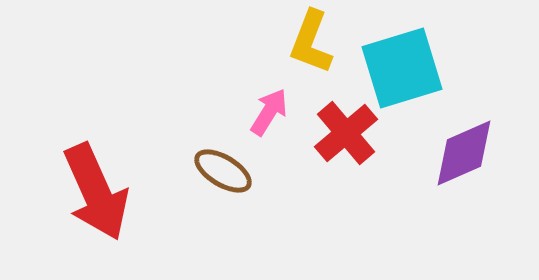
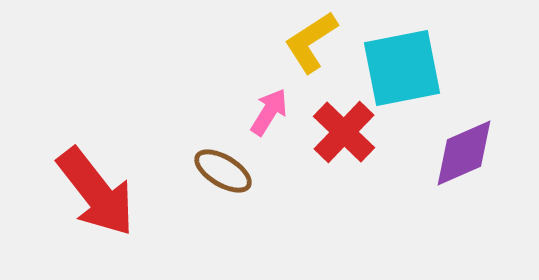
yellow L-shape: rotated 36 degrees clockwise
cyan square: rotated 6 degrees clockwise
red cross: moved 2 px left, 1 px up; rotated 6 degrees counterclockwise
red arrow: rotated 14 degrees counterclockwise
